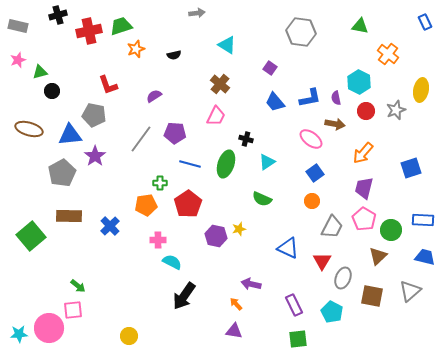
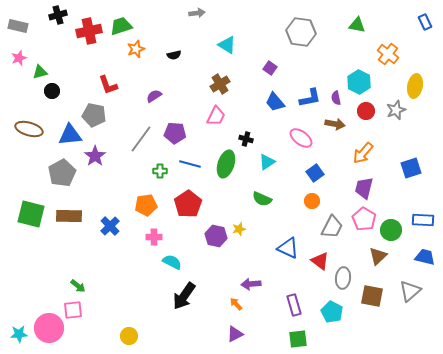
green triangle at (360, 26): moved 3 px left, 1 px up
pink star at (18, 60): moved 1 px right, 2 px up
brown cross at (220, 84): rotated 18 degrees clockwise
yellow ellipse at (421, 90): moved 6 px left, 4 px up
pink ellipse at (311, 139): moved 10 px left, 1 px up
green cross at (160, 183): moved 12 px up
green square at (31, 236): moved 22 px up; rotated 36 degrees counterclockwise
pink cross at (158, 240): moved 4 px left, 3 px up
red triangle at (322, 261): moved 2 px left; rotated 24 degrees counterclockwise
gray ellipse at (343, 278): rotated 15 degrees counterclockwise
purple arrow at (251, 284): rotated 18 degrees counterclockwise
purple rectangle at (294, 305): rotated 10 degrees clockwise
purple triangle at (234, 331): moved 1 px right, 3 px down; rotated 36 degrees counterclockwise
